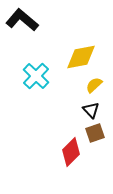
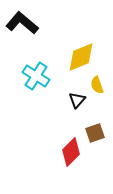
black L-shape: moved 3 px down
yellow diamond: rotated 12 degrees counterclockwise
cyan cross: rotated 12 degrees counterclockwise
yellow semicircle: moved 3 px right; rotated 66 degrees counterclockwise
black triangle: moved 14 px left, 10 px up; rotated 24 degrees clockwise
